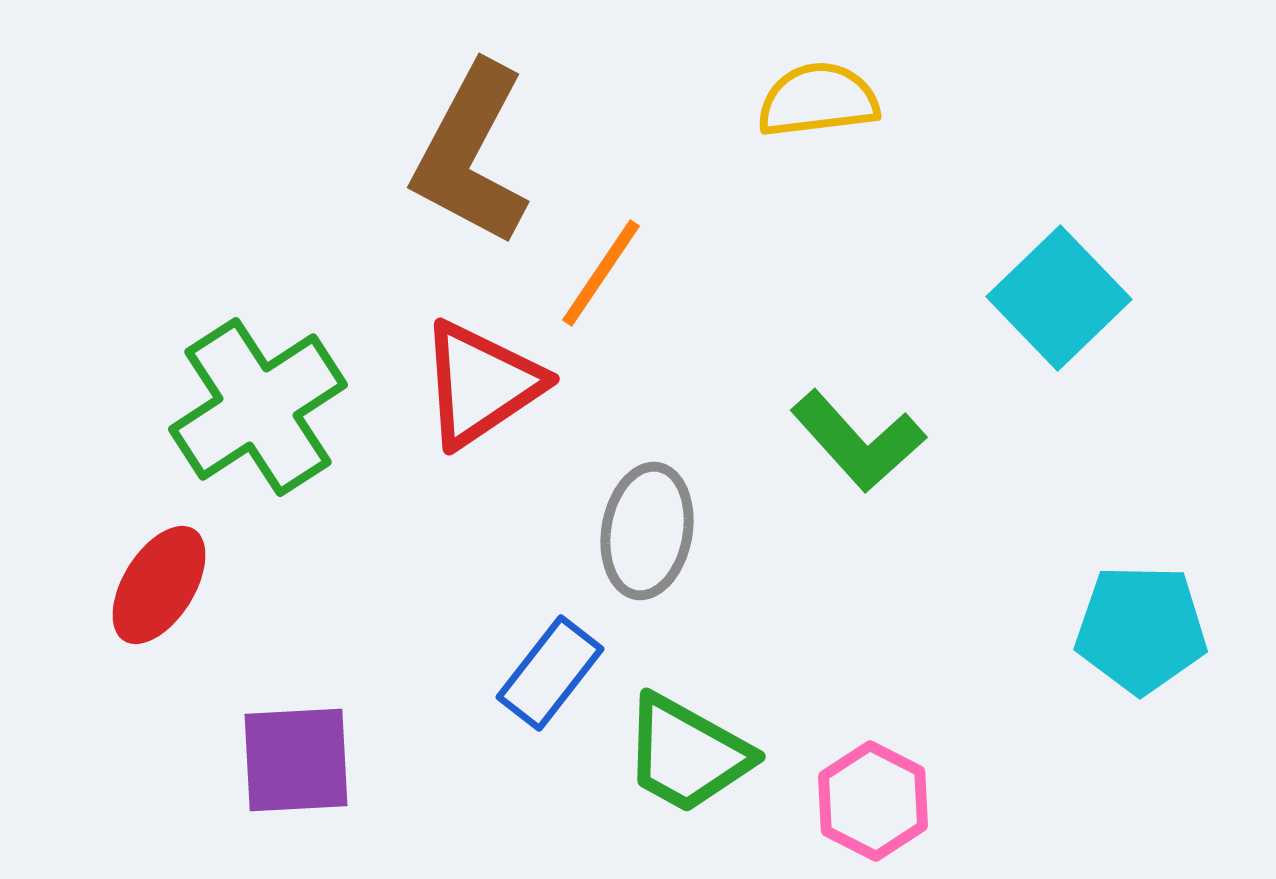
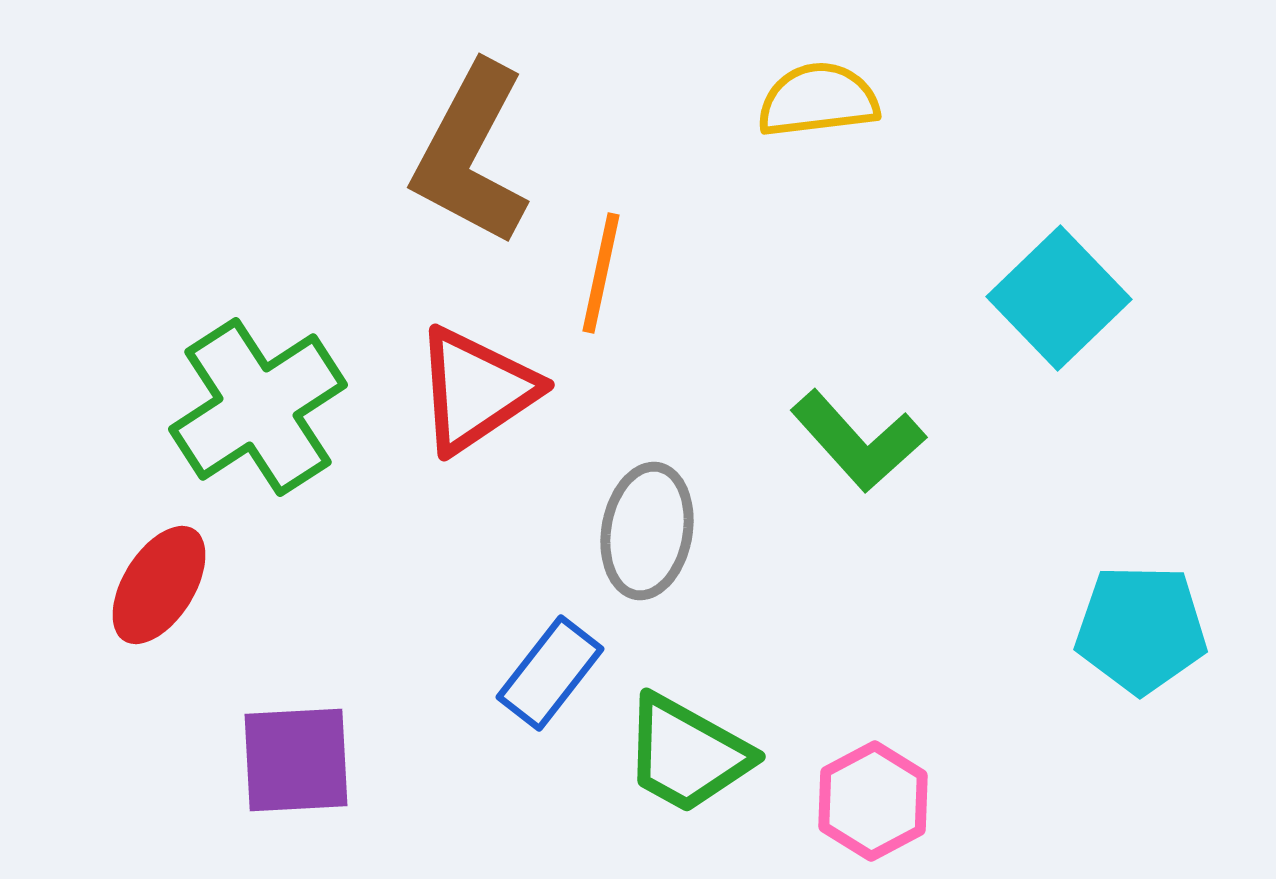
orange line: rotated 22 degrees counterclockwise
red triangle: moved 5 px left, 6 px down
pink hexagon: rotated 5 degrees clockwise
